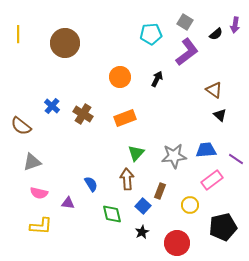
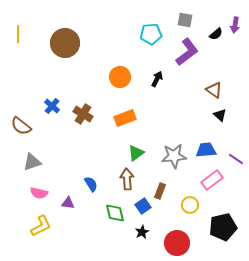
gray square: moved 2 px up; rotated 21 degrees counterclockwise
green triangle: rotated 12 degrees clockwise
blue square: rotated 14 degrees clockwise
green diamond: moved 3 px right, 1 px up
yellow L-shape: rotated 30 degrees counterclockwise
